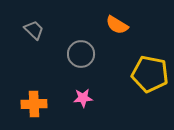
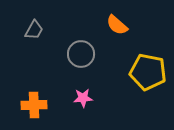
orange semicircle: rotated 10 degrees clockwise
gray trapezoid: rotated 75 degrees clockwise
yellow pentagon: moved 2 px left, 2 px up
orange cross: moved 1 px down
